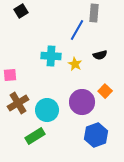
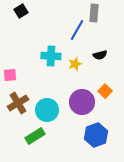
yellow star: rotated 24 degrees clockwise
